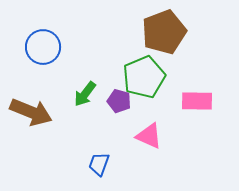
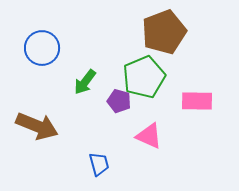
blue circle: moved 1 px left, 1 px down
green arrow: moved 12 px up
brown arrow: moved 6 px right, 14 px down
blue trapezoid: rotated 145 degrees clockwise
